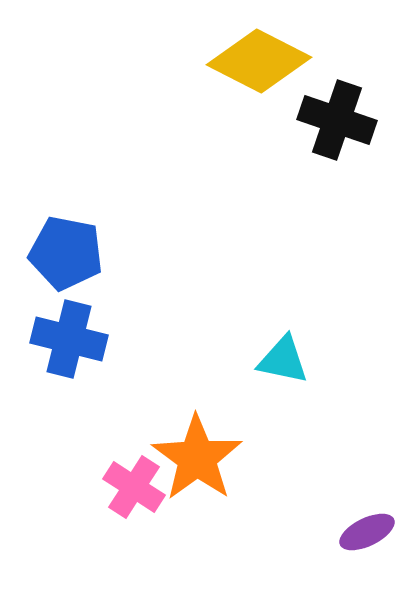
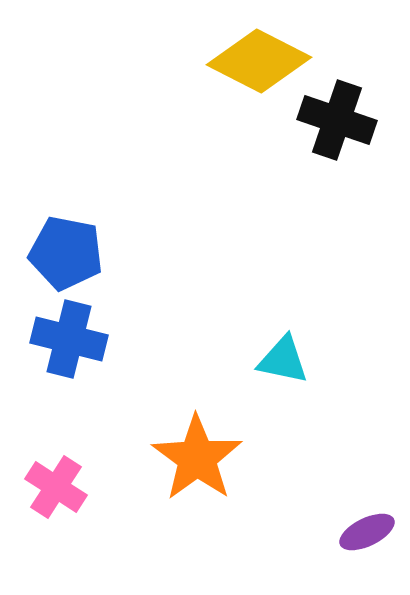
pink cross: moved 78 px left
